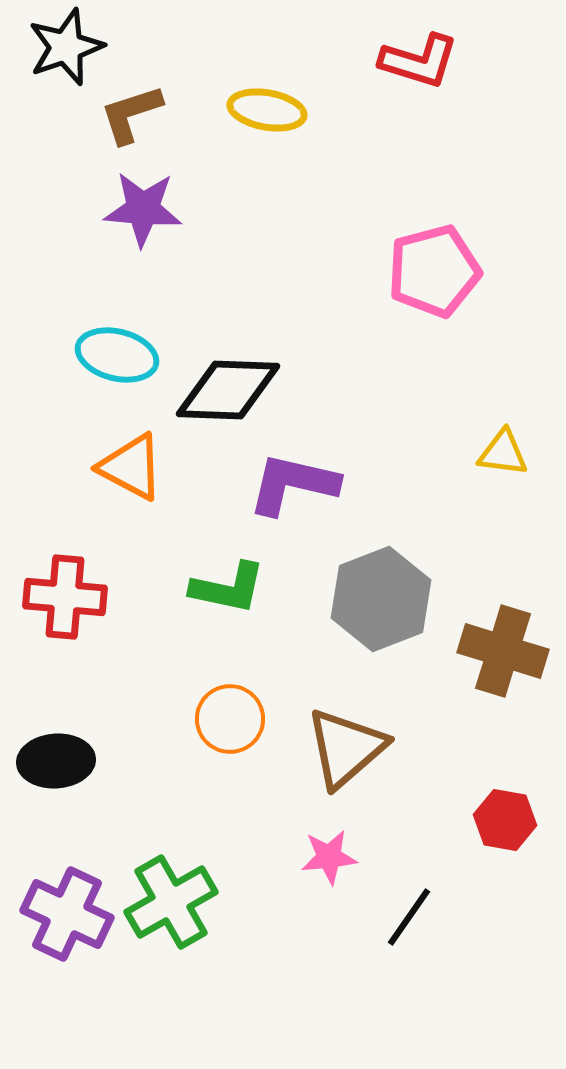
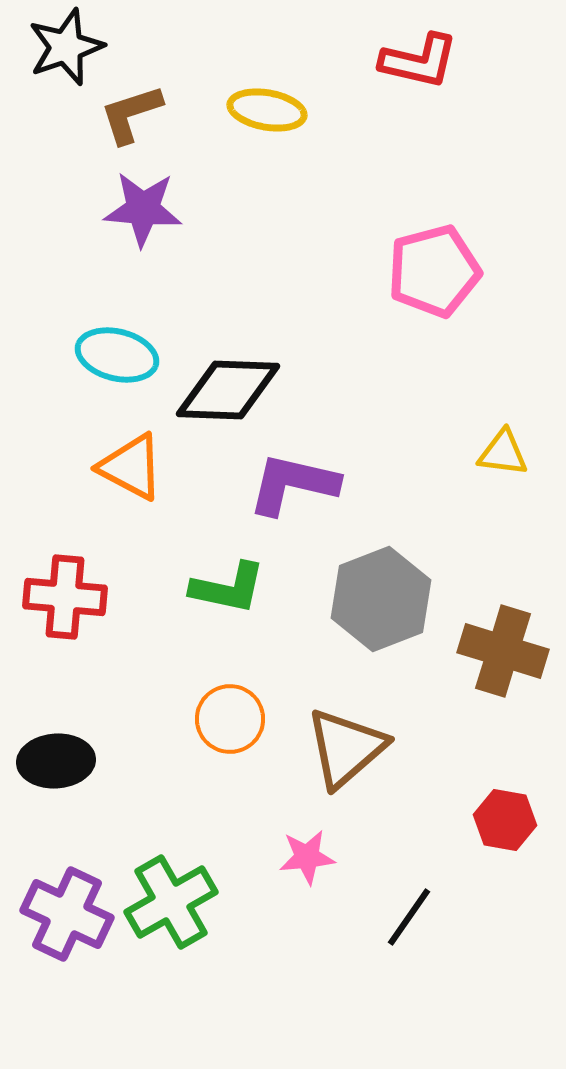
red L-shape: rotated 4 degrees counterclockwise
pink star: moved 22 px left
